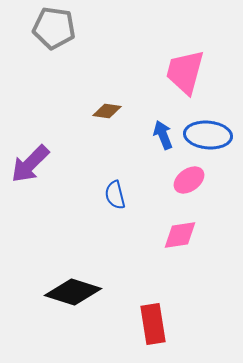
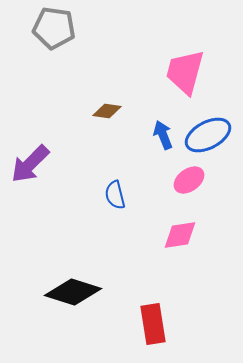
blue ellipse: rotated 33 degrees counterclockwise
